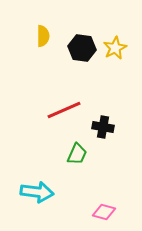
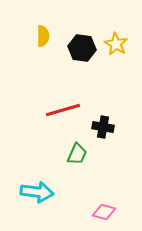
yellow star: moved 1 px right, 4 px up; rotated 15 degrees counterclockwise
red line: moved 1 px left; rotated 8 degrees clockwise
